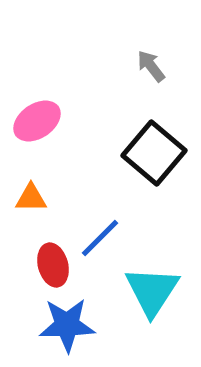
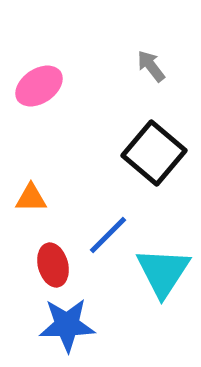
pink ellipse: moved 2 px right, 35 px up
blue line: moved 8 px right, 3 px up
cyan triangle: moved 11 px right, 19 px up
